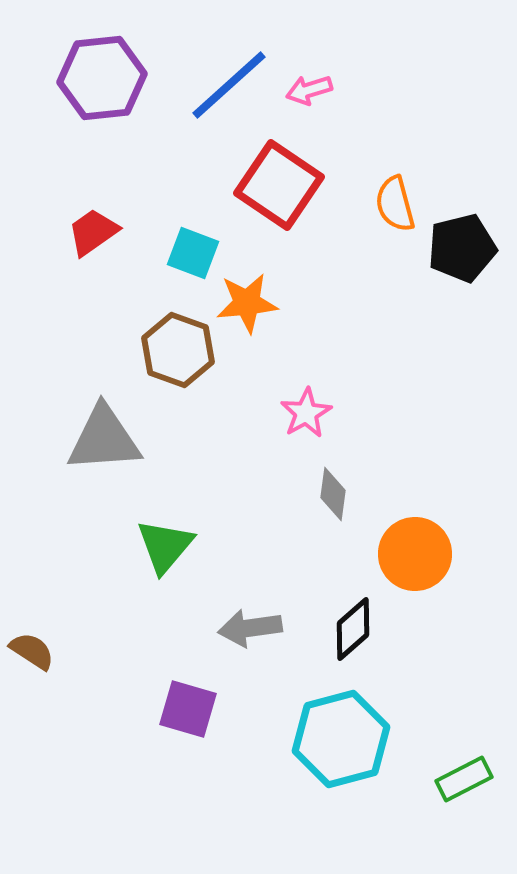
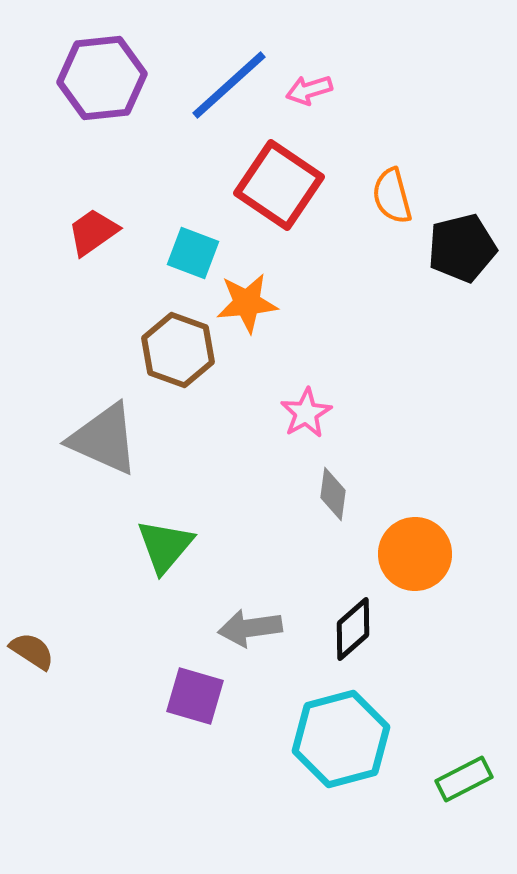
orange semicircle: moved 3 px left, 8 px up
gray triangle: rotated 28 degrees clockwise
purple square: moved 7 px right, 13 px up
